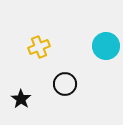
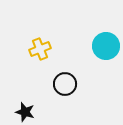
yellow cross: moved 1 px right, 2 px down
black star: moved 4 px right, 13 px down; rotated 18 degrees counterclockwise
